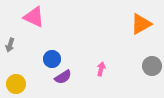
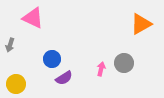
pink triangle: moved 1 px left, 1 px down
gray circle: moved 28 px left, 3 px up
purple semicircle: moved 1 px right, 1 px down
